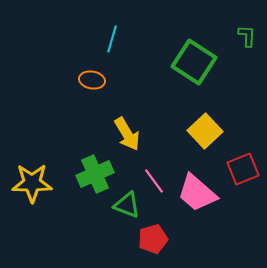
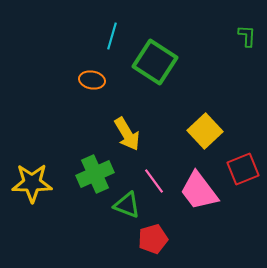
cyan line: moved 3 px up
green square: moved 39 px left
pink trapezoid: moved 2 px right, 2 px up; rotated 12 degrees clockwise
